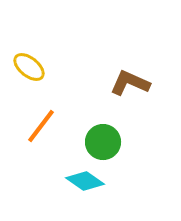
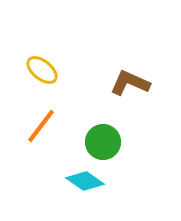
yellow ellipse: moved 13 px right, 3 px down
